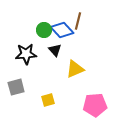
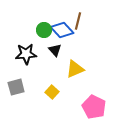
yellow square: moved 4 px right, 8 px up; rotated 32 degrees counterclockwise
pink pentagon: moved 1 px left, 2 px down; rotated 30 degrees clockwise
